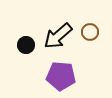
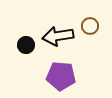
brown circle: moved 6 px up
black arrow: rotated 32 degrees clockwise
